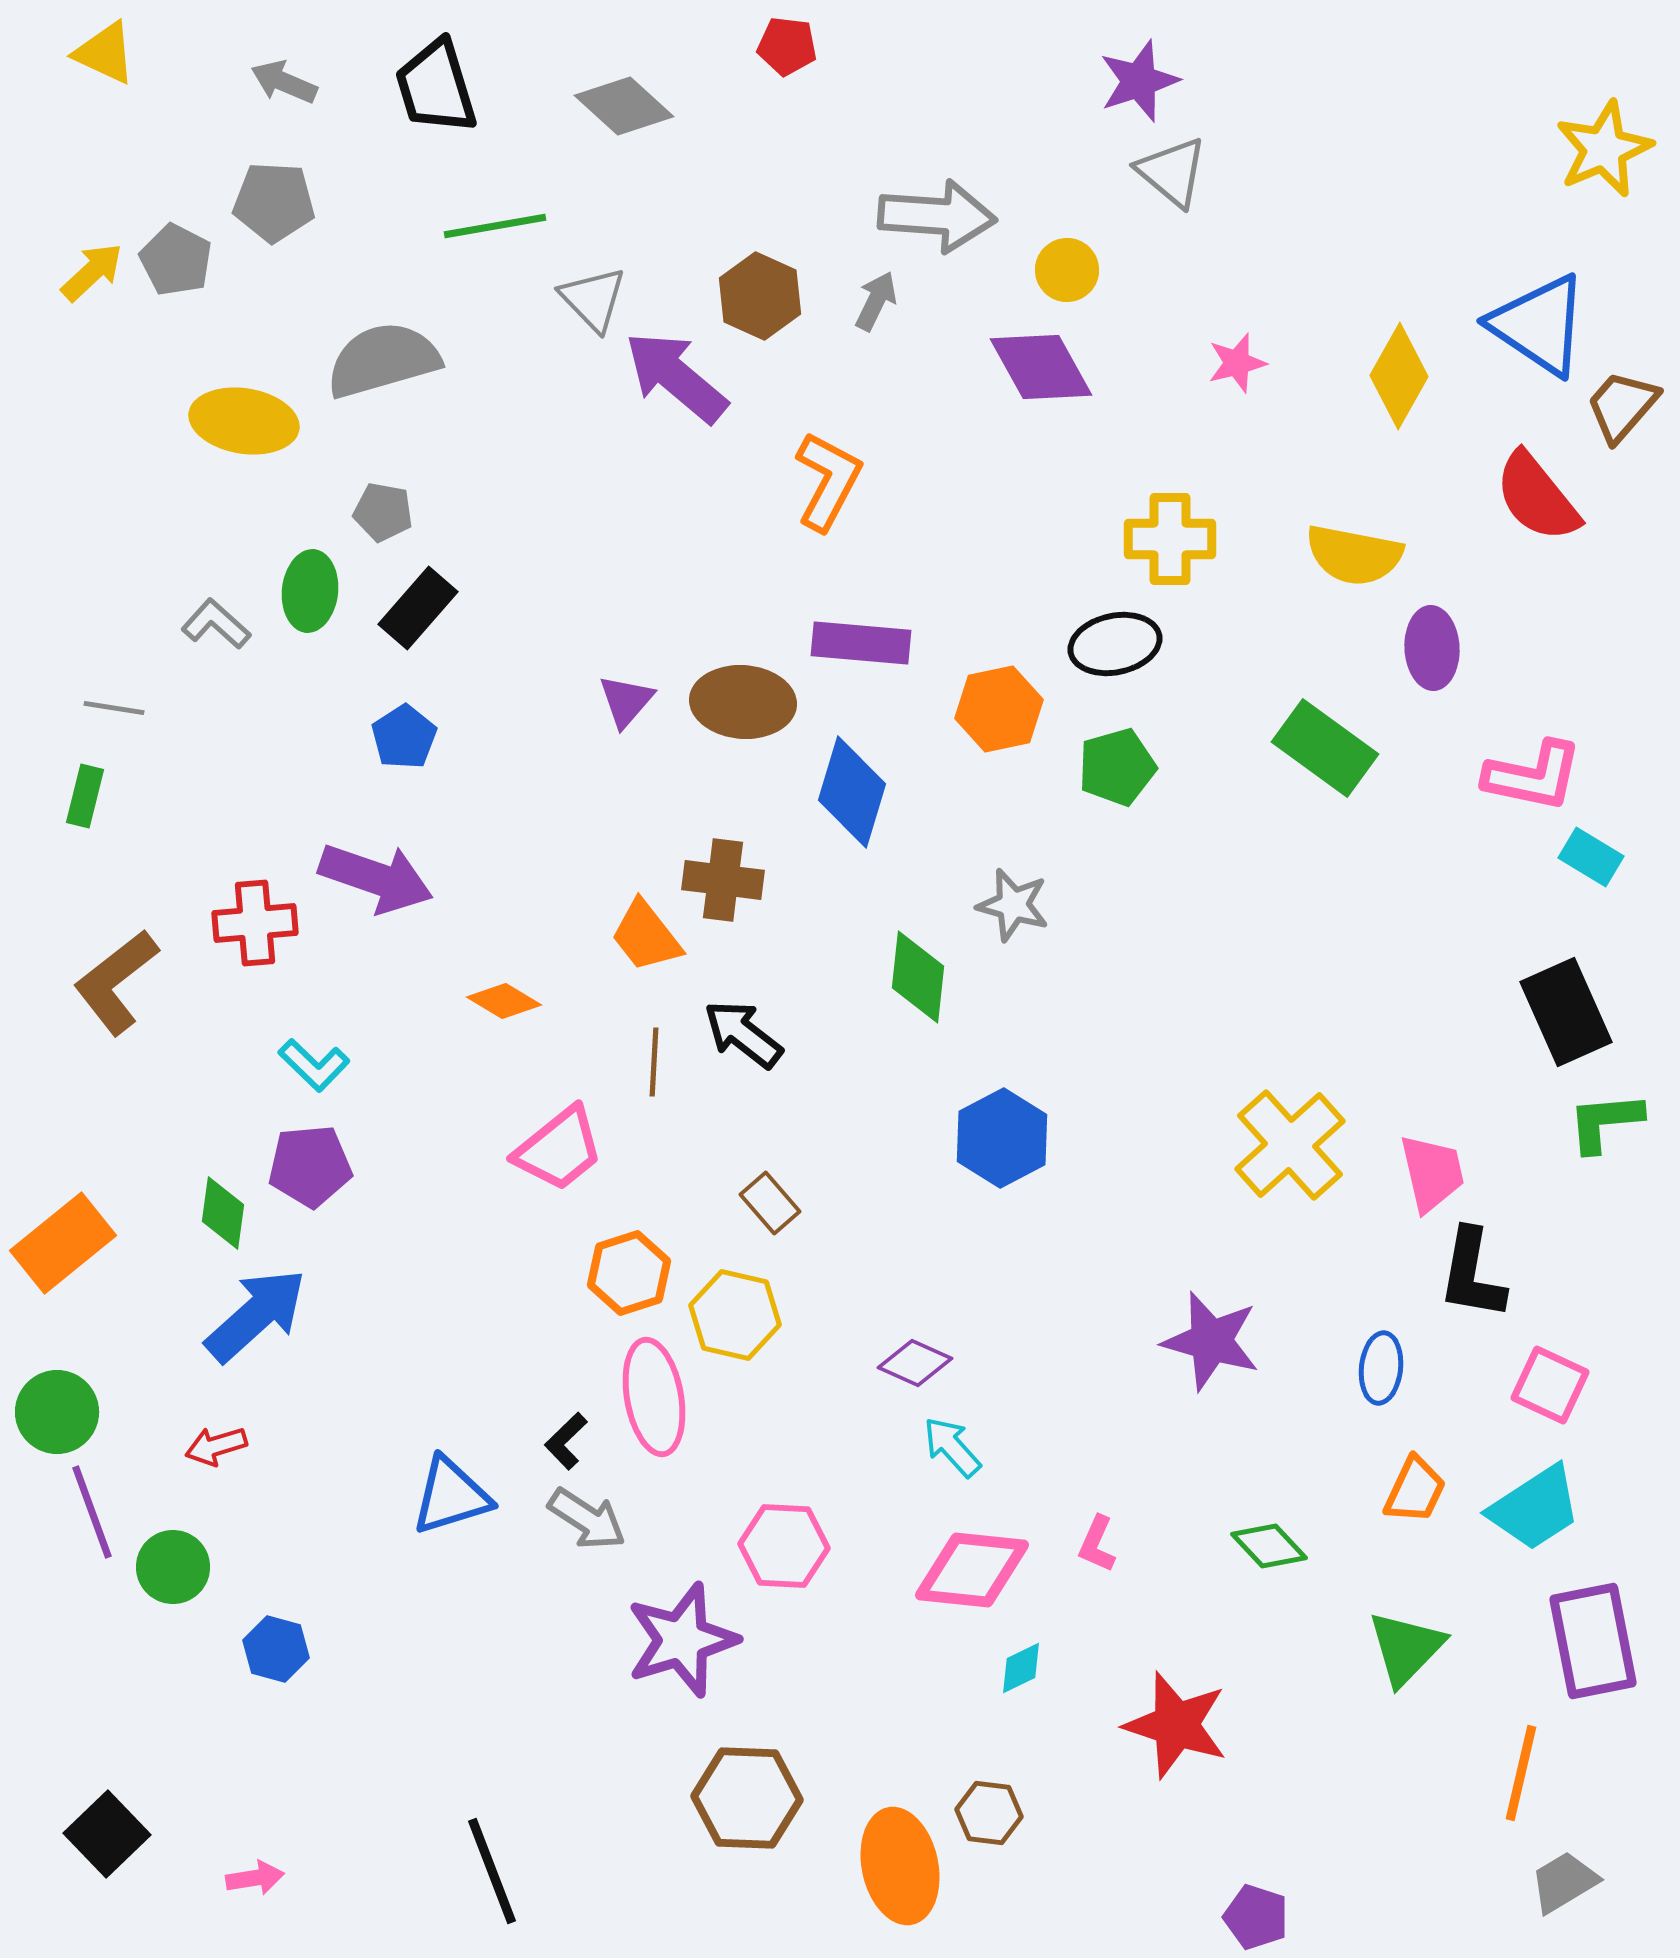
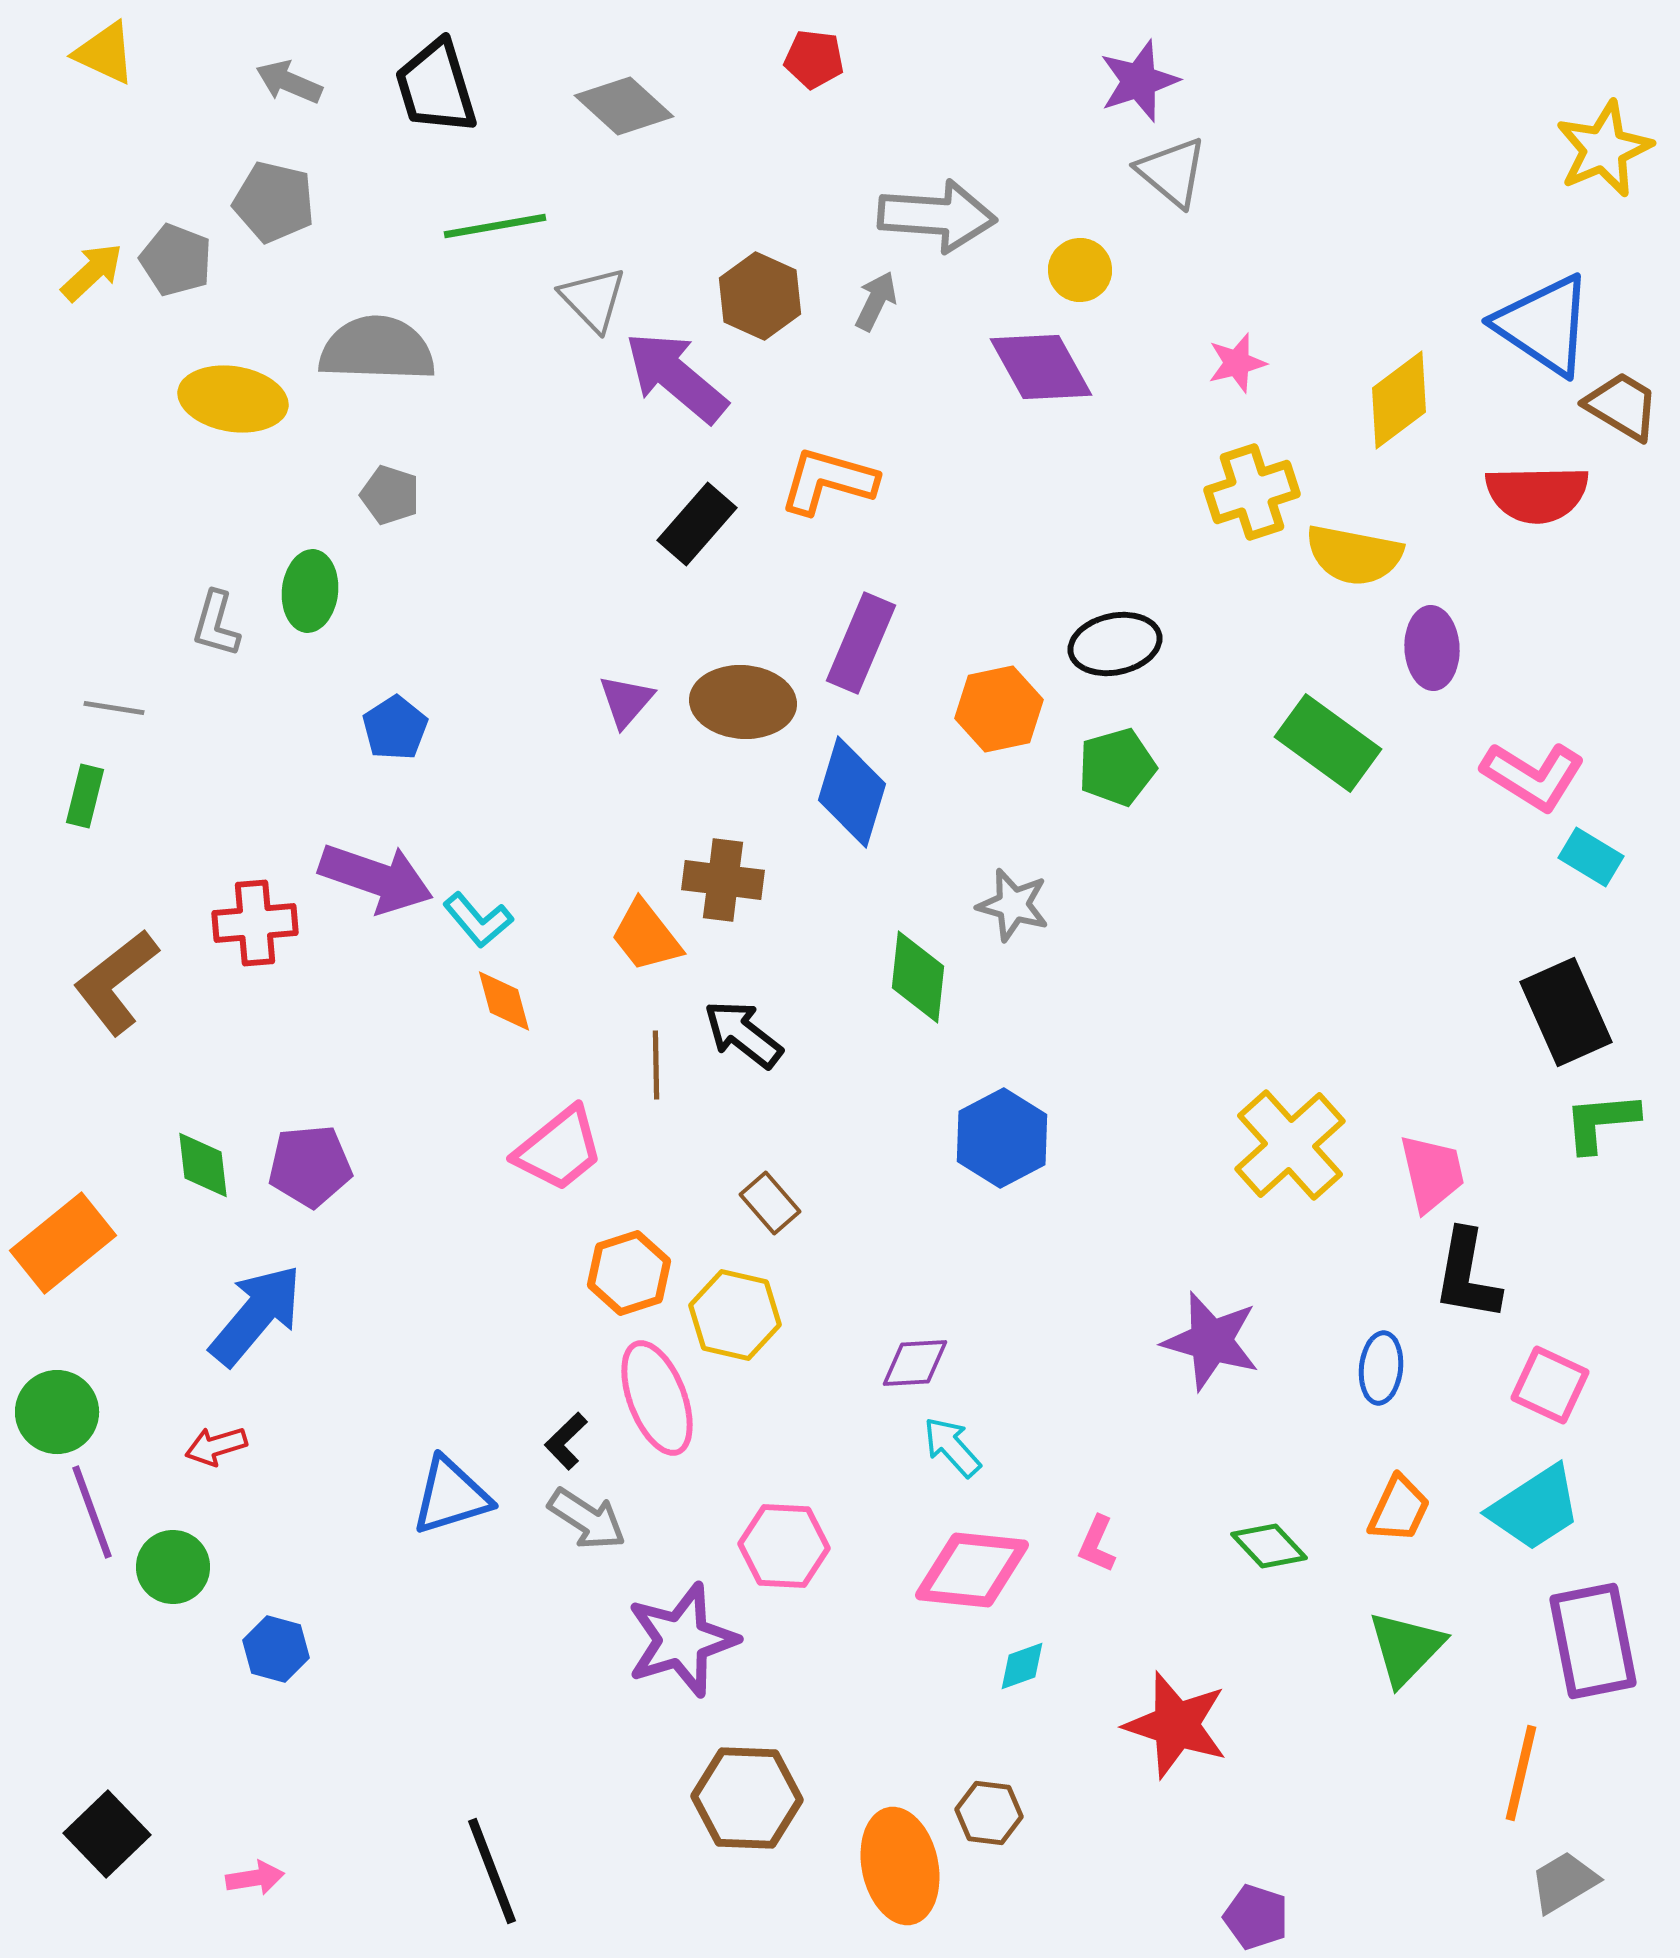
red pentagon at (787, 46): moved 27 px right, 13 px down
gray arrow at (284, 82): moved 5 px right
gray pentagon at (274, 202): rotated 10 degrees clockwise
gray pentagon at (176, 260): rotated 6 degrees counterclockwise
yellow circle at (1067, 270): moved 13 px right
blue triangle at (1539, 325): moved 5 px right
gray semicircle at (383, 360): moved 6 px left, 11 px up; rotated 18 degrees clockwise
yellow diamond at (1399, 376): moved 24 px down; rotated 24 degrees clockwise
brown trapezoid at (1622, 406): rotated 80 degrees clockwise
yellow ellipse at (244, 421): moved 11 px left, 22 px up
orange L-shape at (828, 481): rotated 102 degrees counterclockwise
red semicircle at (1537, 497): moved 3 px up; rotated 52 degrees counterclockwise
gray pentagon at (383, 512): moved 7 px right, 17 px up; rotated 8 degrees clockwise
yellow cross at (1170, 539): moved 82 px right, 47 px up; rotated 18 degrees counterclockwise
black rectangle at (418, 608): moved 279 px right, 84 px up
gray L-shape at (216, 624): rotated 116 degrees counterclockwise
purple rectangle at (861, 643): rotated 72 degrees counterclockwise
blue pentagon at (404, 737): moved 9 px left, 9 px up
green rectangle at (1325, 748): moved 3 px right, 5 px up
pink L-shape at (1533, 776): rotated 20 degrees clockwise
orange diamond at (504, 1001): rotated 44 degrees clockwise
brown line at (654, 1062): moved 2 px right, 3 px down; rotated 4 degrees counterclockwise
cyan L-shape at (314, 1065): moved 164 px right, 145 px up; rotated 6 degrees clockwise
green L-shape at (1605, 1122): moved 4 px left
green diamond at (223, 1213): moved 20 px left, 48 px up; rotated 14 degrees counterclockwise
black L-shape at (1472, 1274): moved 5 px left, 1 px down
blue arrow at (256, 1315): rotated 8 degrees counterclockwise
purple diamond at (915, 1363): rotated 28 degrees counterclockwise
pink ellipse at (654, 1397): moved 3 px right, 1 px down; rotated 11 degrees counterclockwise
orange trapezoid at (1415, 1490): moved 16 px left, 19 px down
cyan diamond at (1021, 1668): moved 1 px right, 2 px up; rotated 6 degrees clockwise
